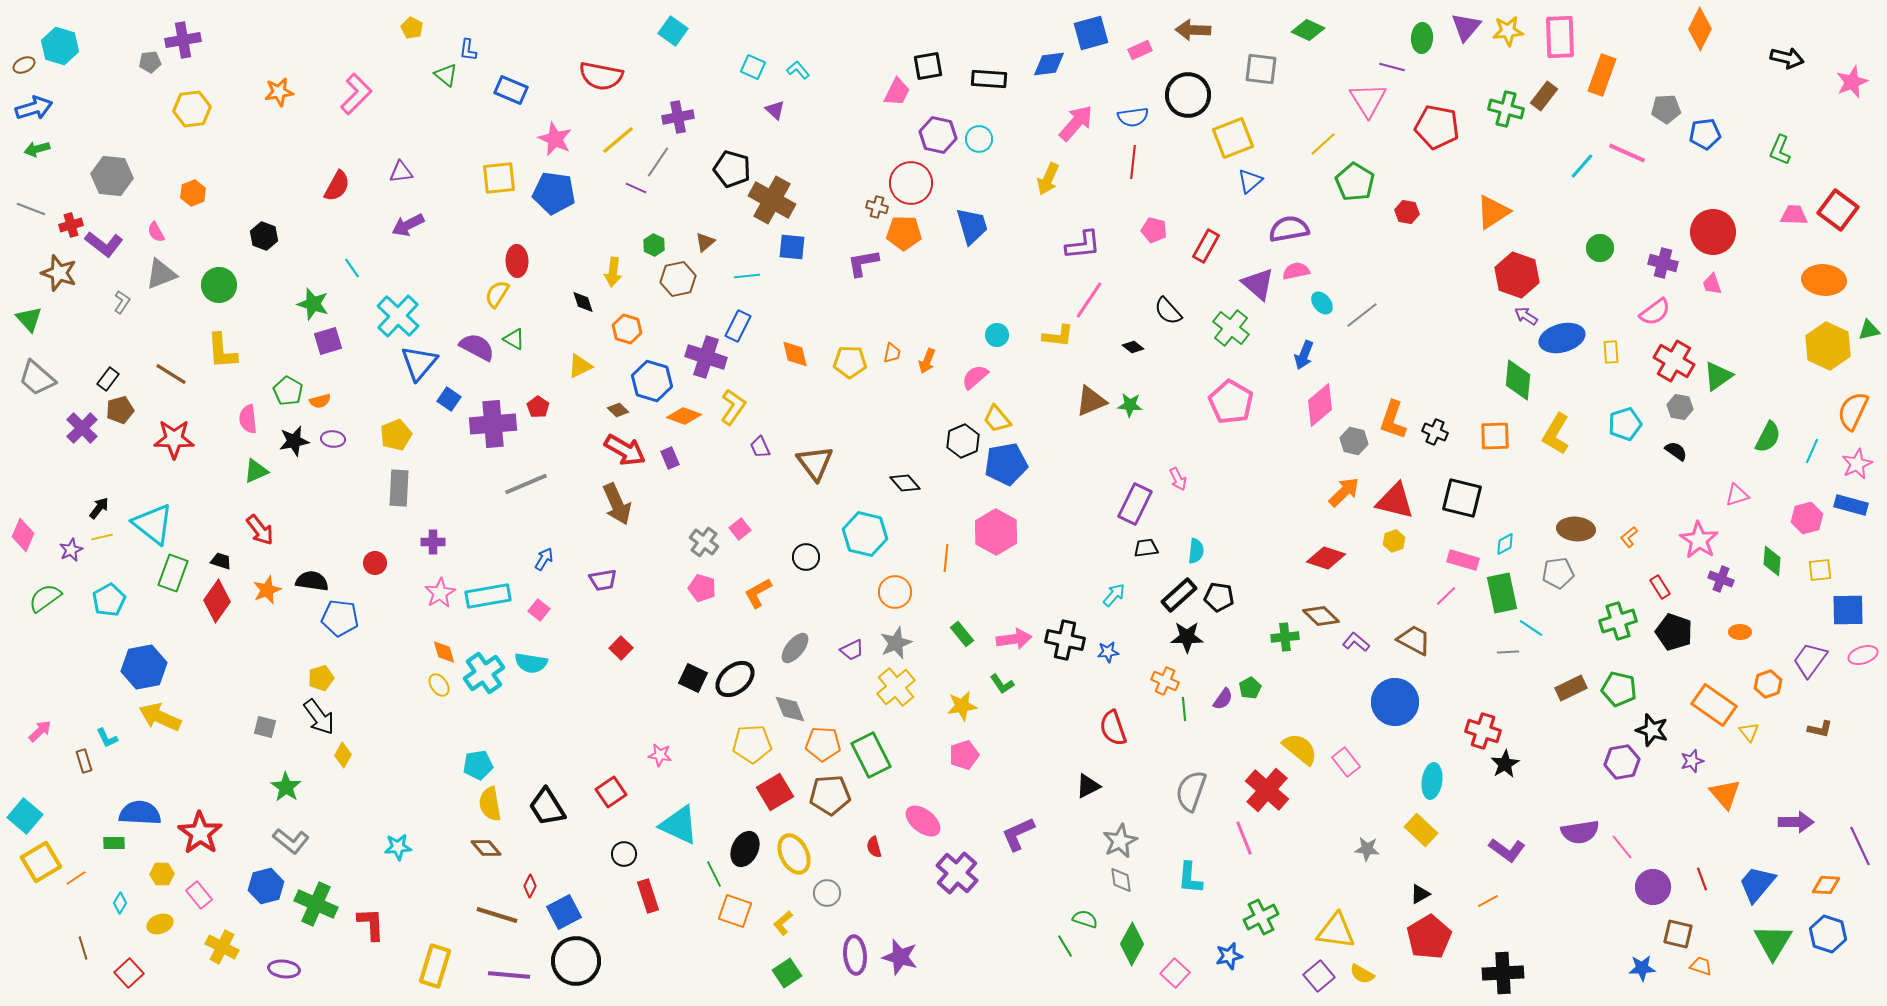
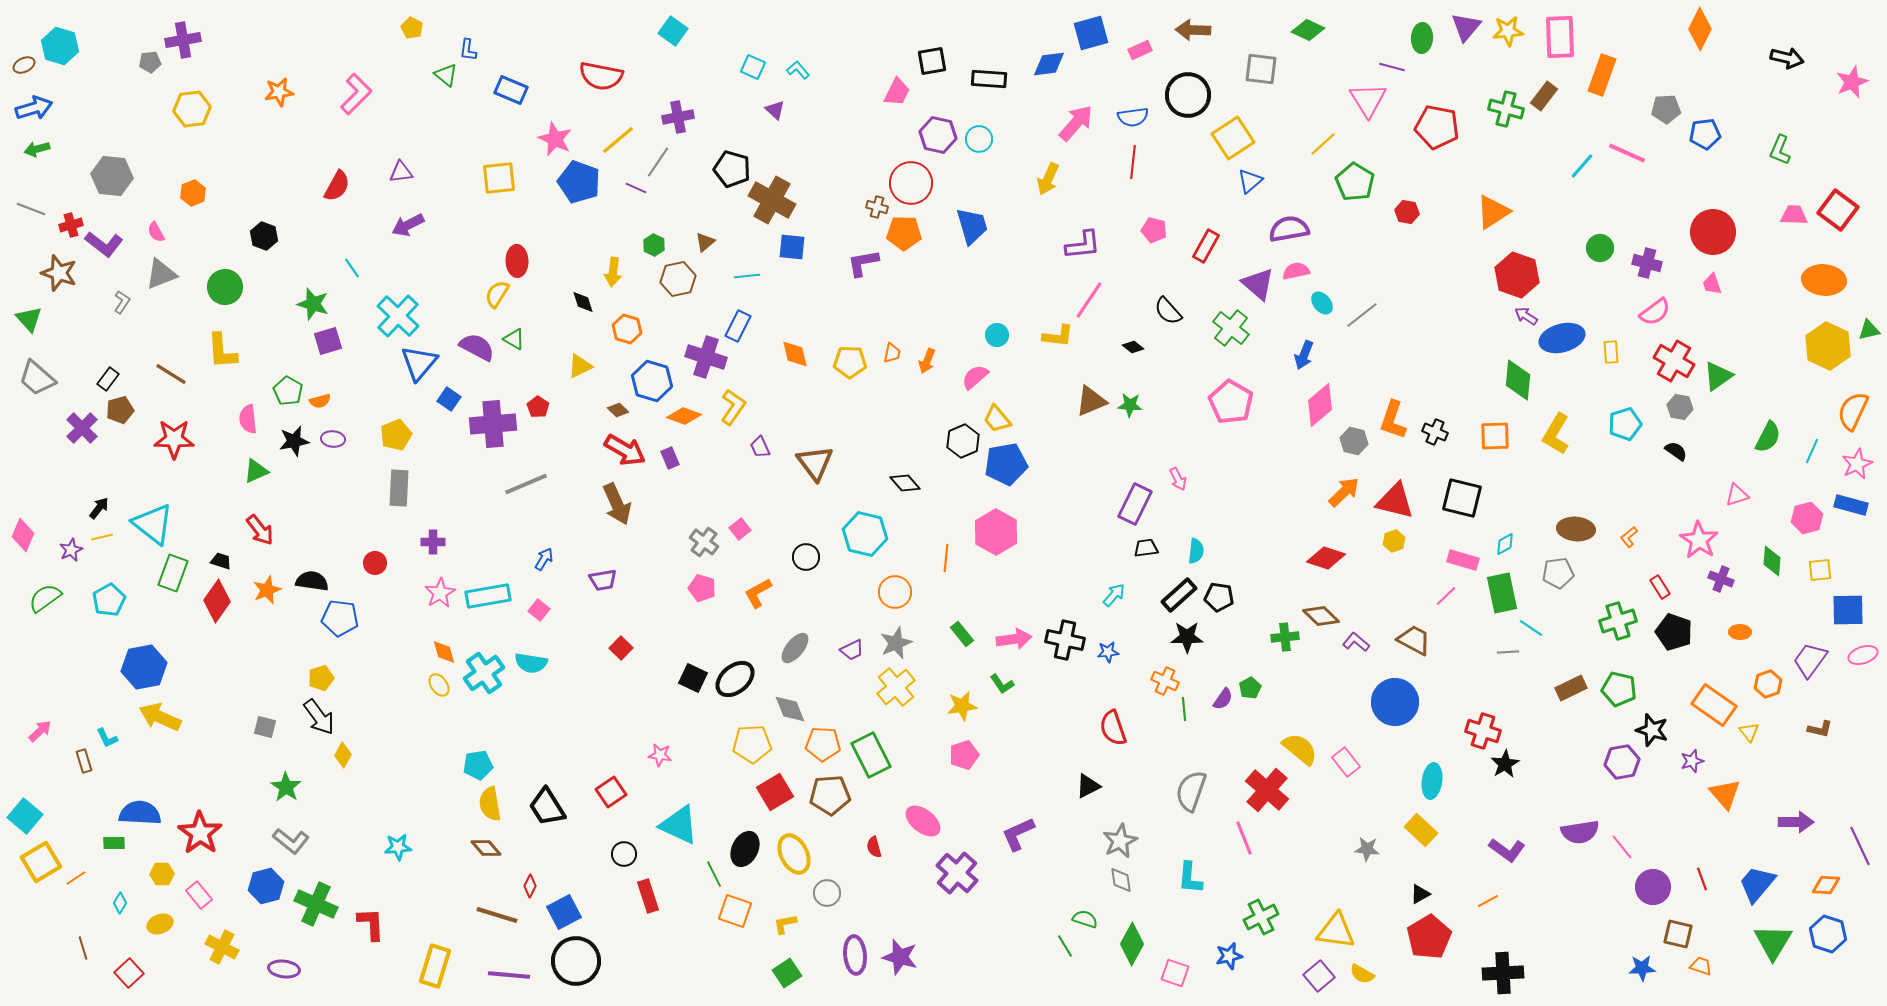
black square at (928, 66): moved 4 px right, 5 px up
yellow square at (1233, 138): rotated 12 degrees counterclockwise
blue pentagon at (554, 193): moved 25 px right, 11 px up; rotated 12 degrees clockwise
purple cross at (1663, 263): moved 16 px left
green circle at (219, 285): moved 6 px right, 2 px down
yellow L-shape at (783, 923): moved 2 px right, 1 px down; rotated 30 degrees clockwise
pink square at (1175, 973): rotated 24 degrees counterclockwise
